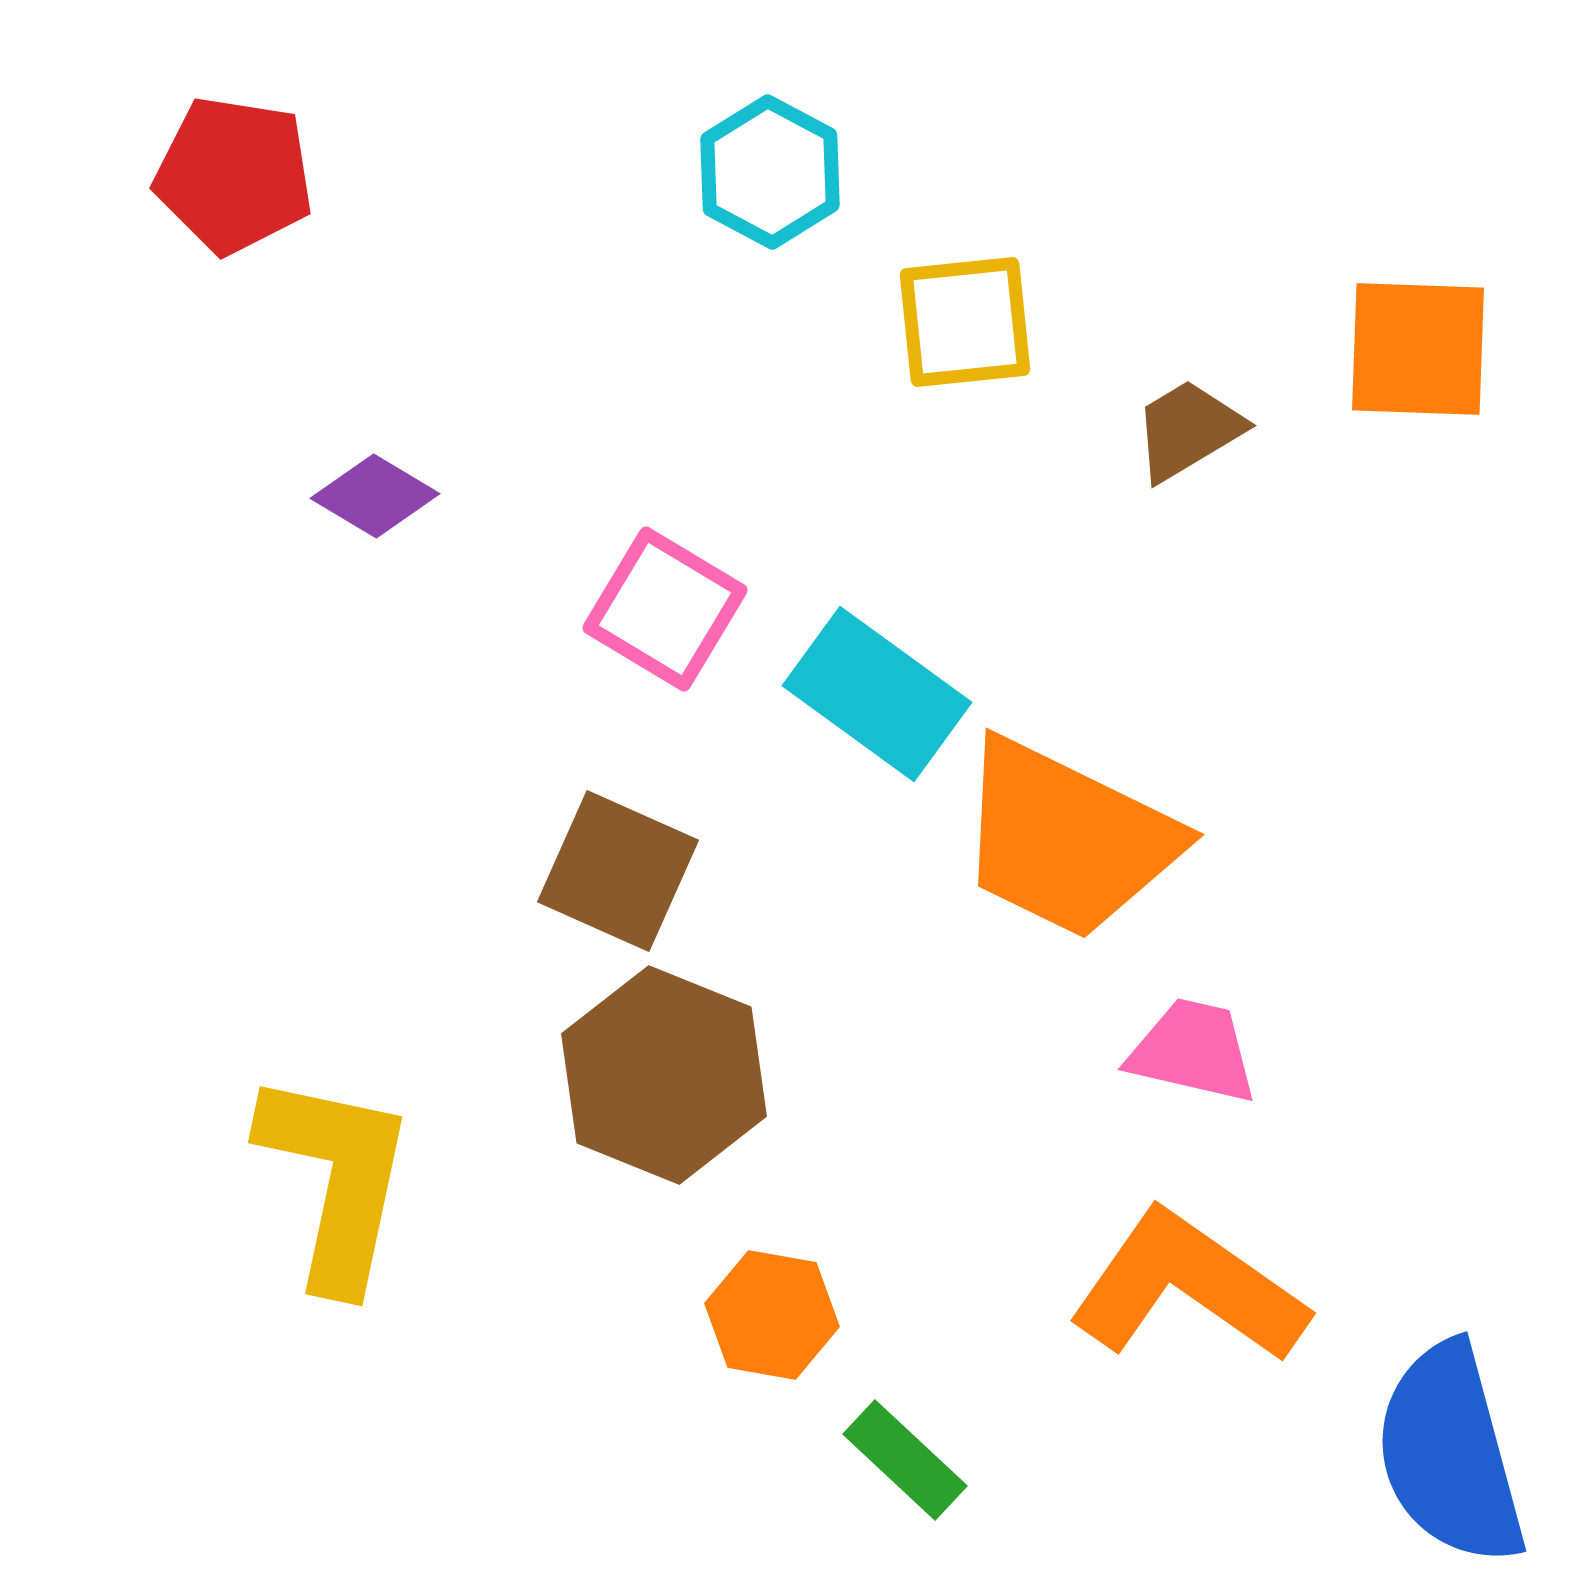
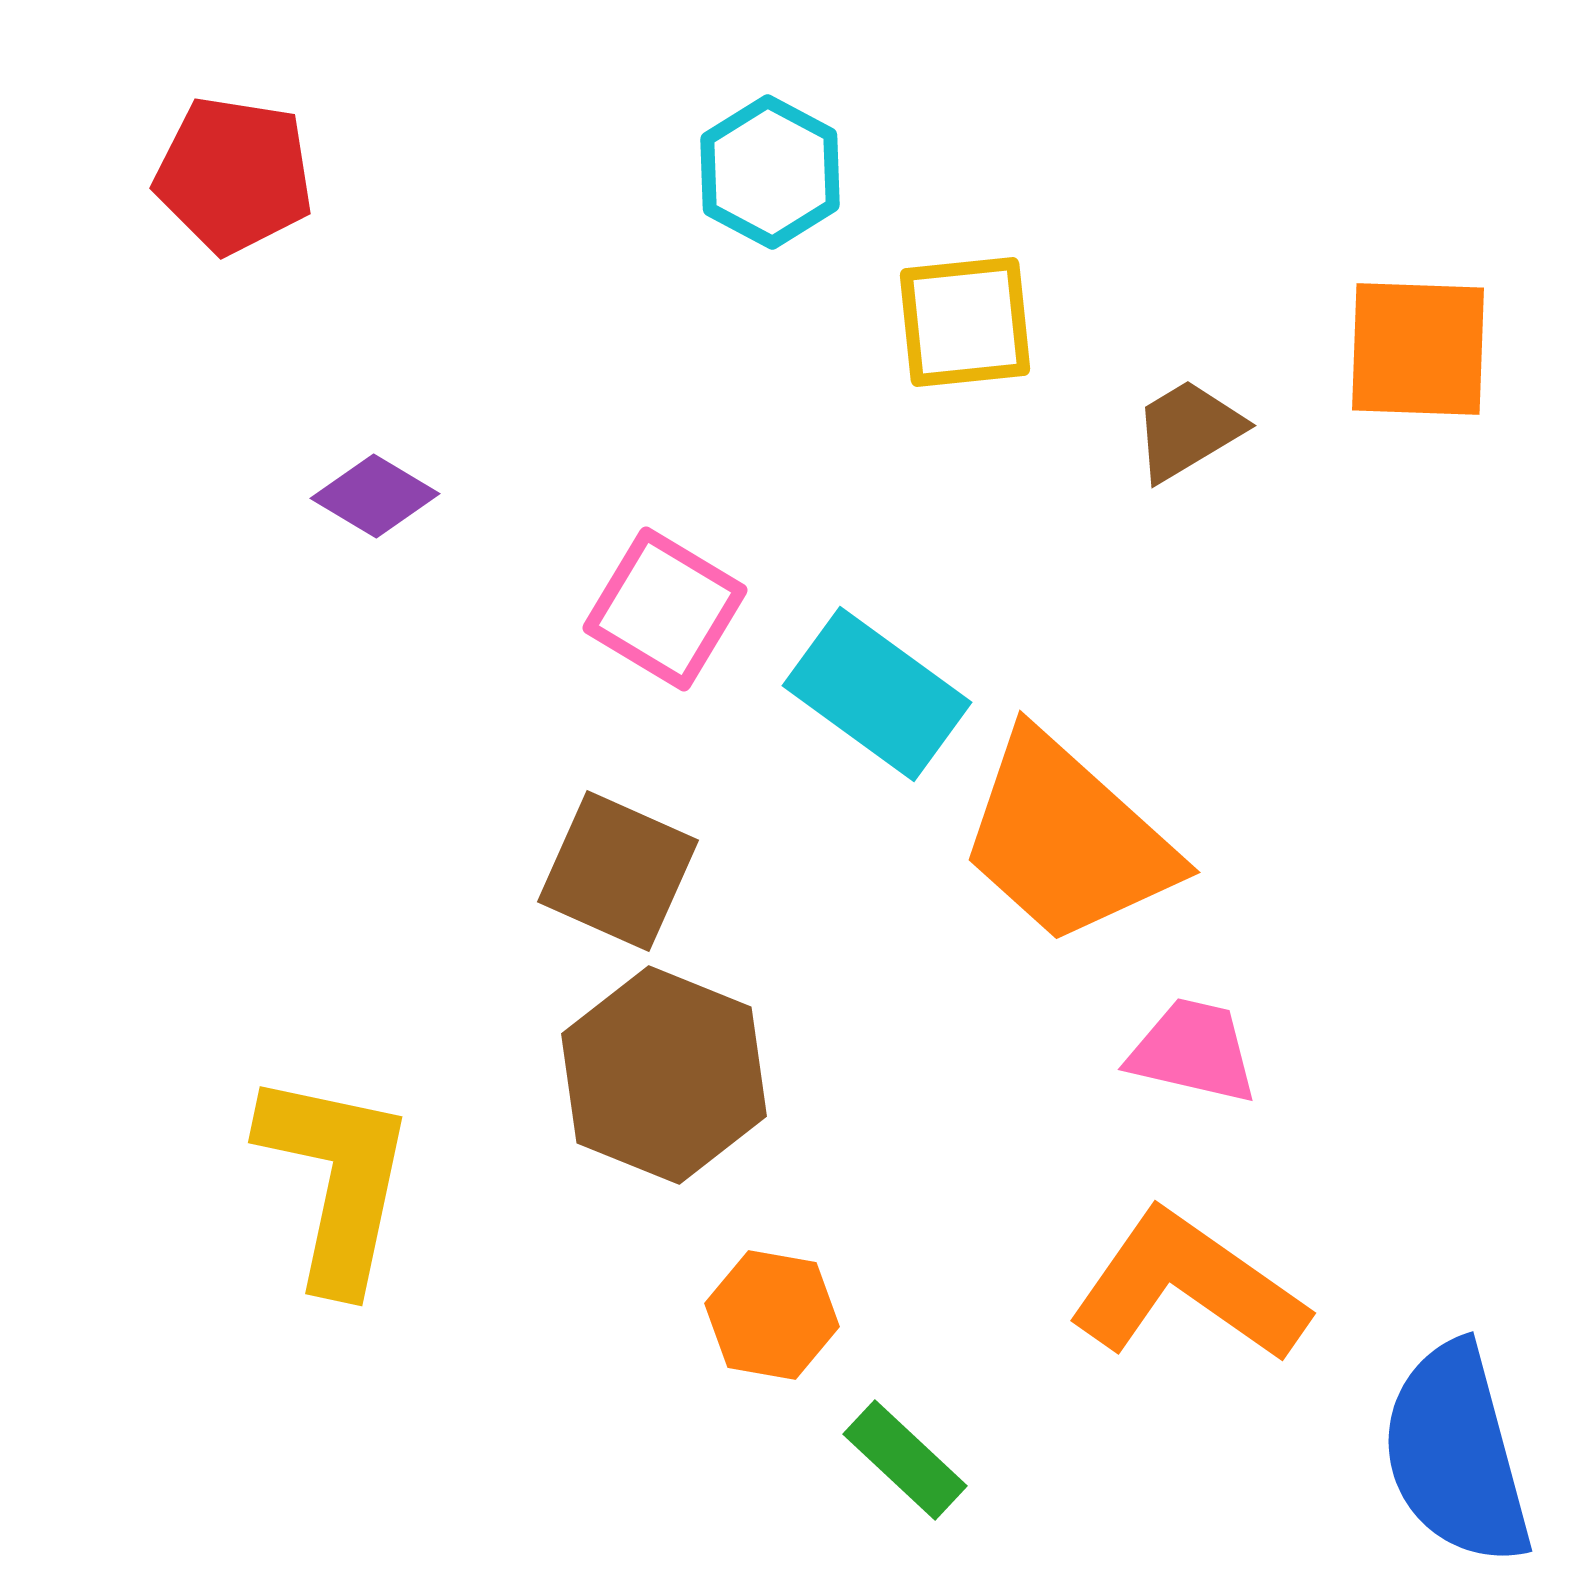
orange trapezoid: rotated 16 degrees clockwise
blue semicircle: moved 6 px right
